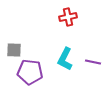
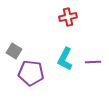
gray square: moved 1 px down; rotated 28 degrees clockwise
purple line: rotated 14 degrees counterclockwise
purple pentagon: moved 1 px right, 1 px down
